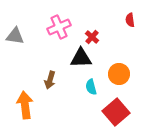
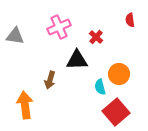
red cross: moved 4 px right
black triangle: moved 4 px left, 2 px down
cyan semicircle: moved 9 px right
